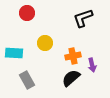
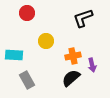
yellow circle: moved 1 px right, 2 px up
cyan rectangle: moved 2 px down
